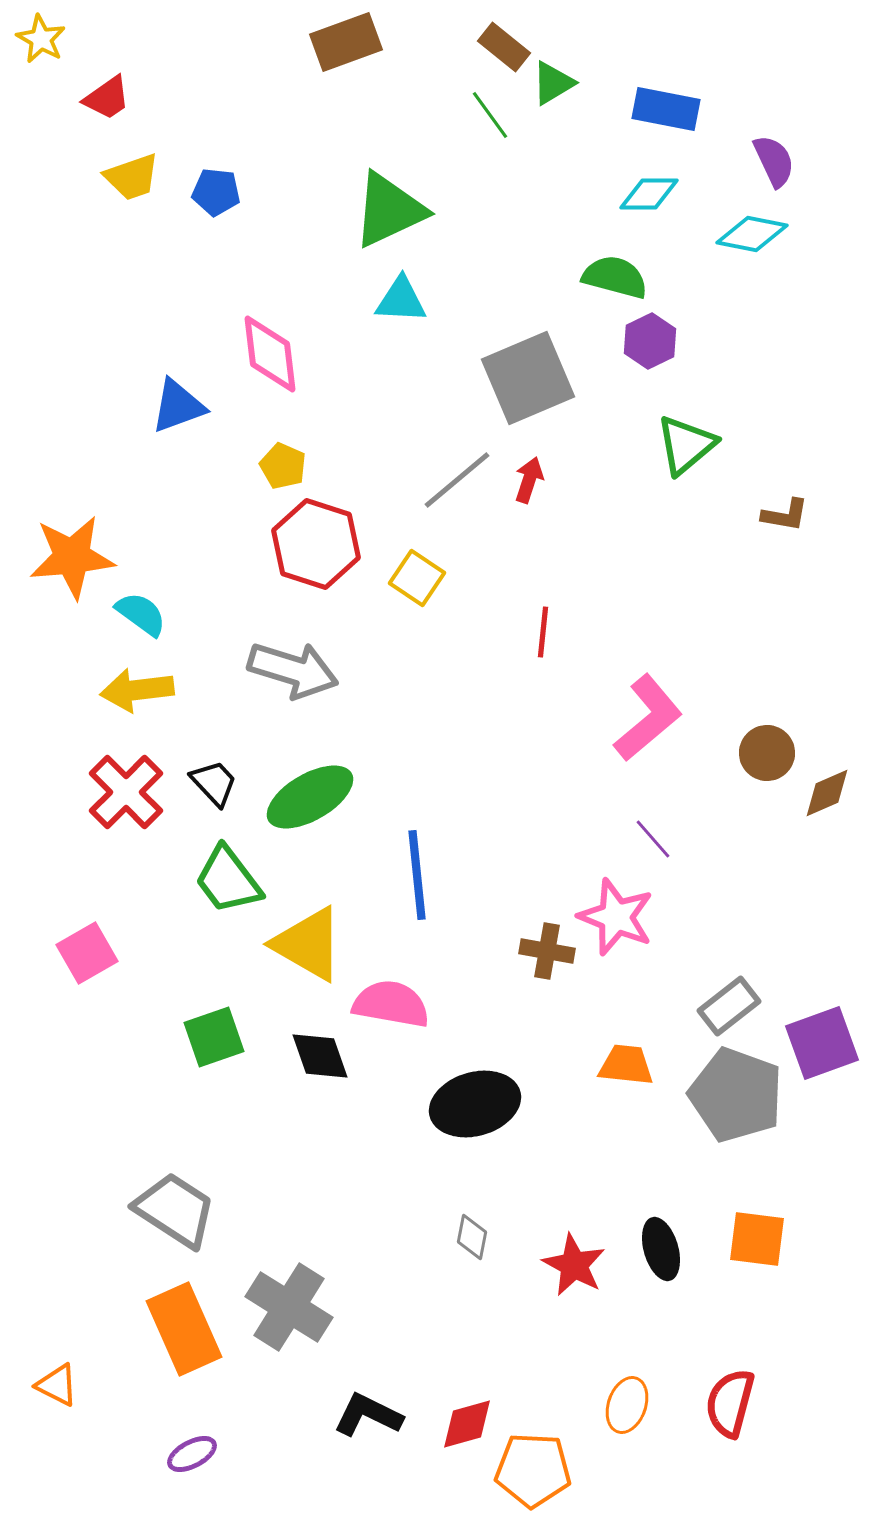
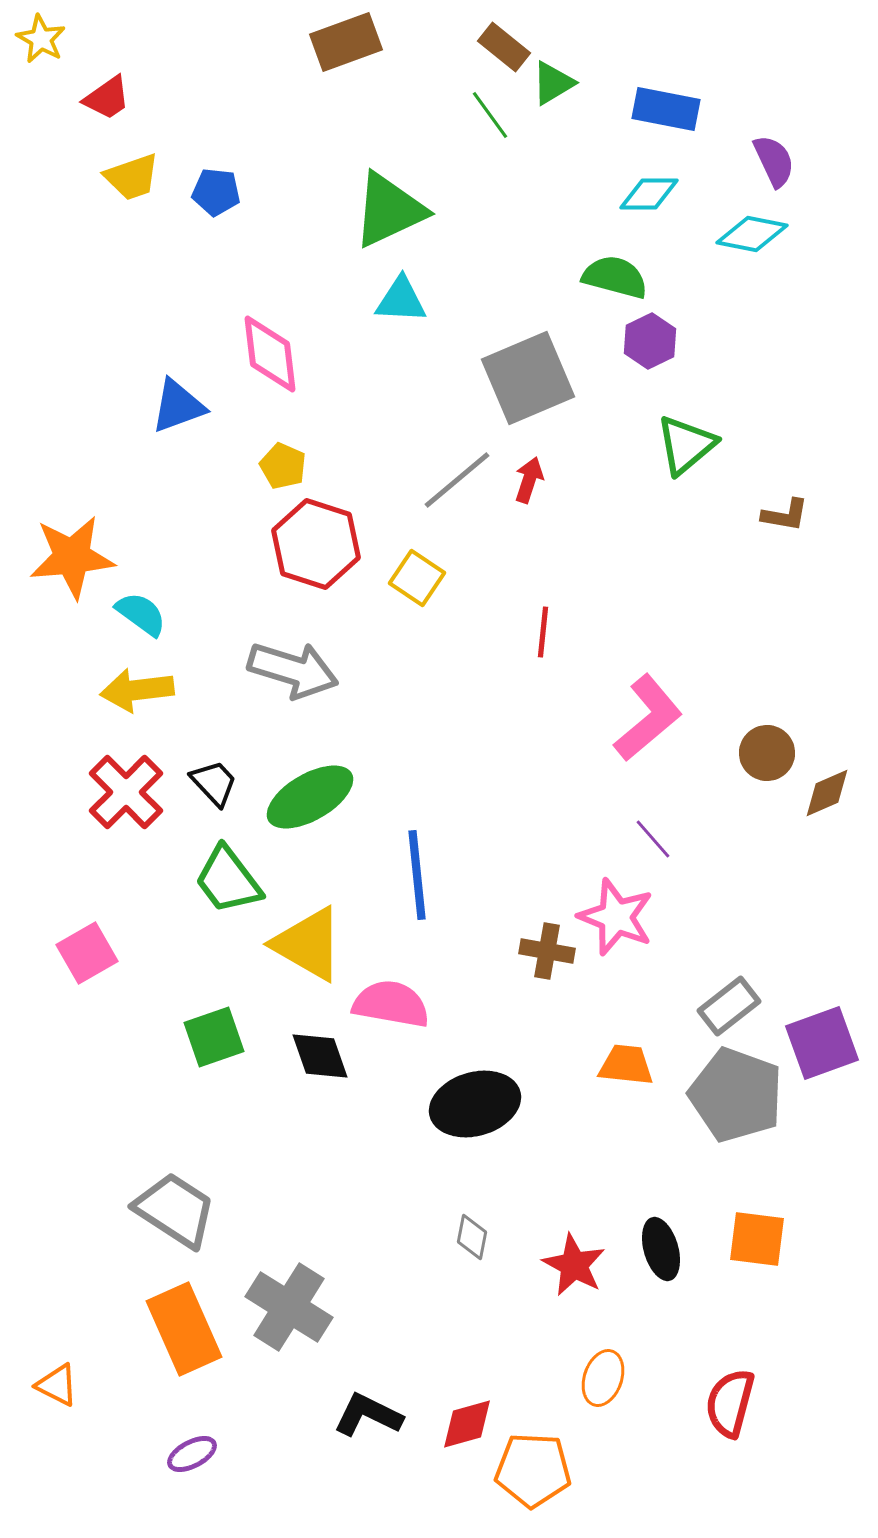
orange ellipse at (627, 1405): moved 24 px left, 27 px up
